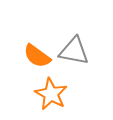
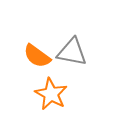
gray triangle: moved 2 px left, 1 px down
